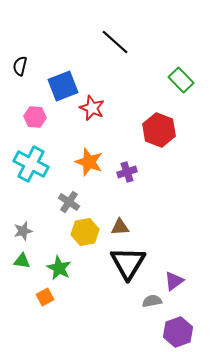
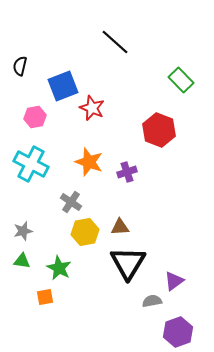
pink hexagon: rotated 15 degrees counterclockwise
gray cross: moved 2 px right
orange square: rotated 18 degrees clockwise
